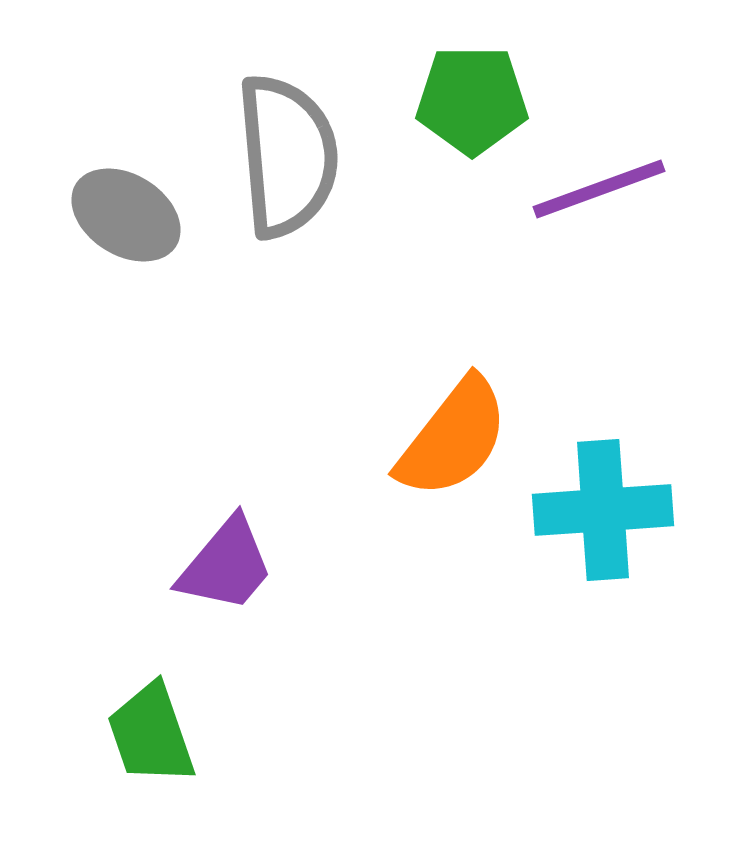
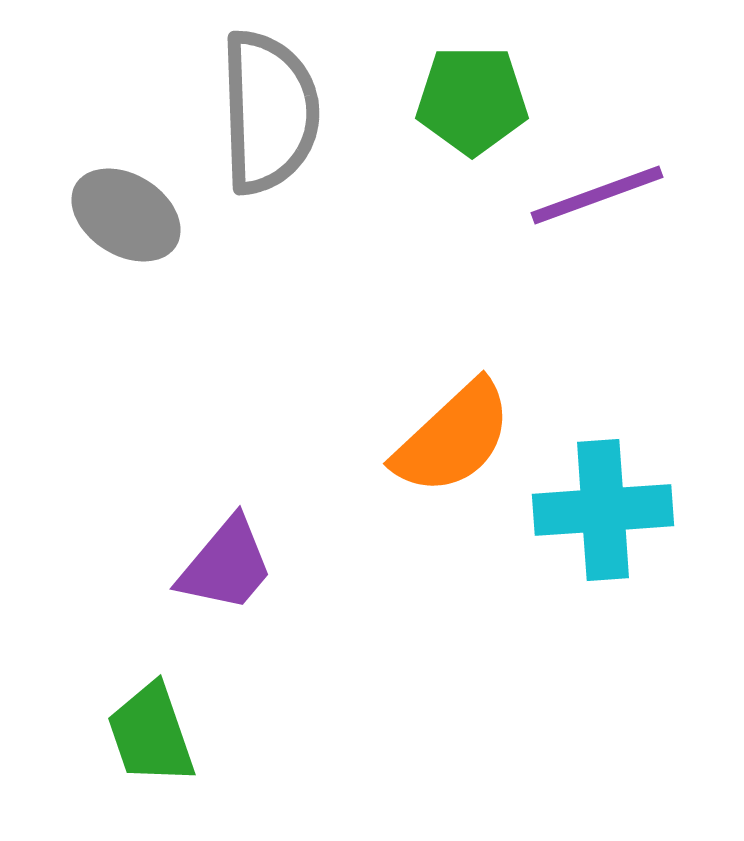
gray semicircle: moved 18 px left, 44 px up; rotated 3 degrees clockwise
purple line: moved 2 px left, 6 px down
orange semicircle: rotated 9 degrees clockwise
